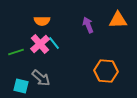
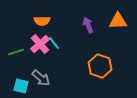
orange triangle: moved 1 px down
orange hexagon: moved 6 px left, 5 px up; rotated 15 degrees clockwise
